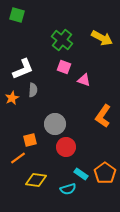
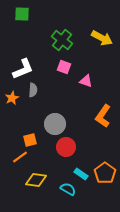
green square: moved 5 px right, 1 px up; rotated 14 degrees counterclockwise
pink triangle: moved 2 px right, 1 px down
orange line: moved 2 px right, 1 px up
cyan semicircle: rotated 133 degrees counterclockwise
